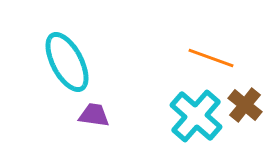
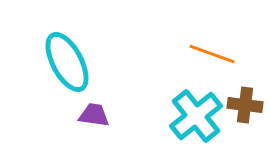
orange line: moved 1 px right, 4 px up
brown cross: rotated 32 degrees counterclockwise
cyan cross: rotated 10 degrees clockwise
